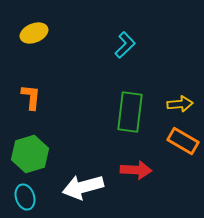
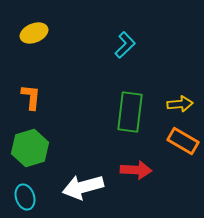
green hexagon: moved 6 px up
